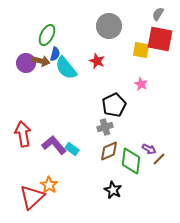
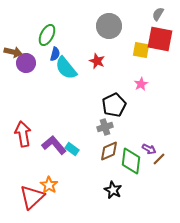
brown arrow: moved 28 px left, 9 px up
pink star: rotated 16 degrees clockwise
